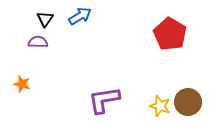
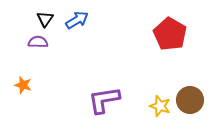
blue arrow: moved 3 px left, 4 px down
orange star: moved 1 px right, 1 px down
brown circle: moved 2 px right, 2 px up
